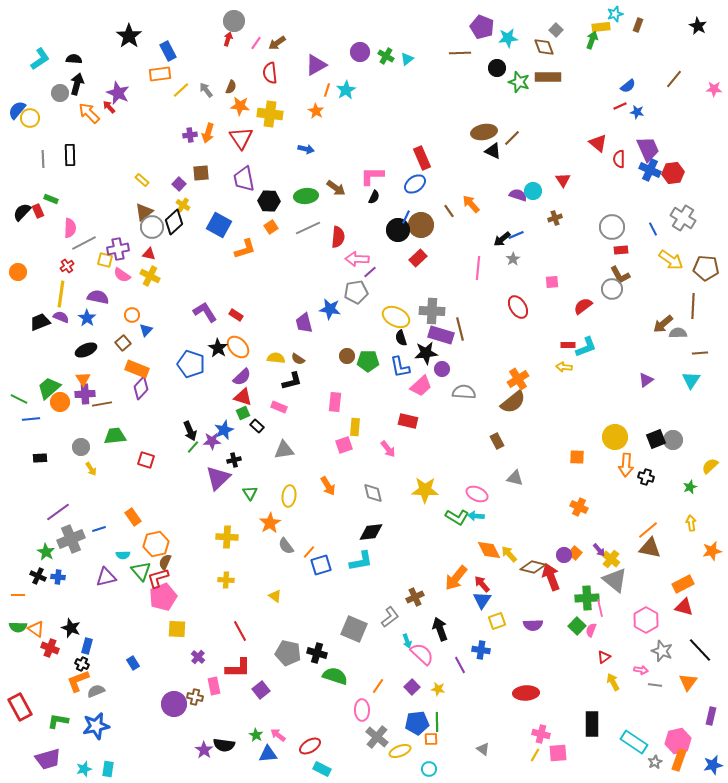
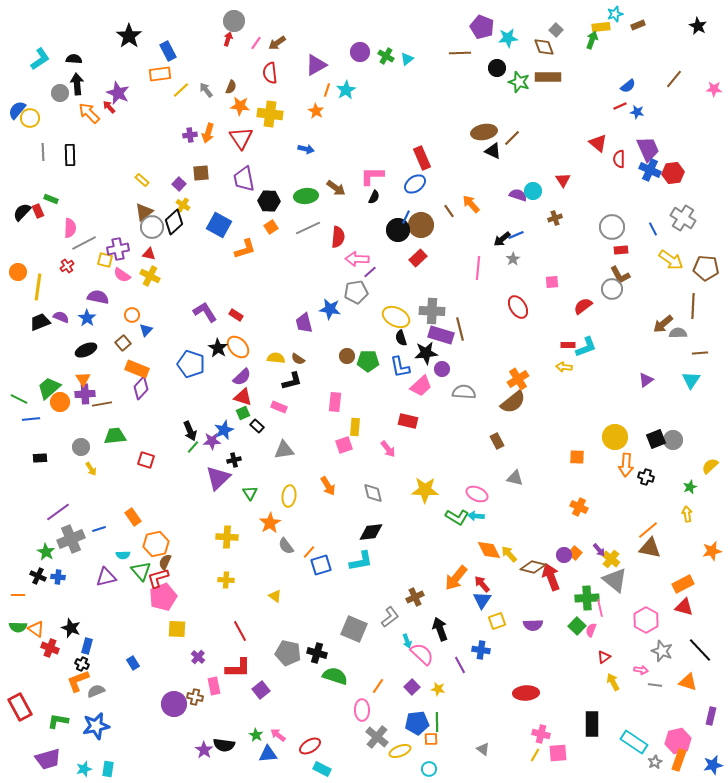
brown rectangle at (638, 25): rotated 48 degrees clockwise
black arrow at (77, 84): rotated 20 degrees counterclockwise
gray line at (43, 159): moved 7 px up
yellow line at (61, 294): moved 23 px left, 7 px up
yellow arrow at (691, 523): moved 4 px left, 9 px up
orange triangle at (688, 682): rotated 48 degrees counterclockwise
